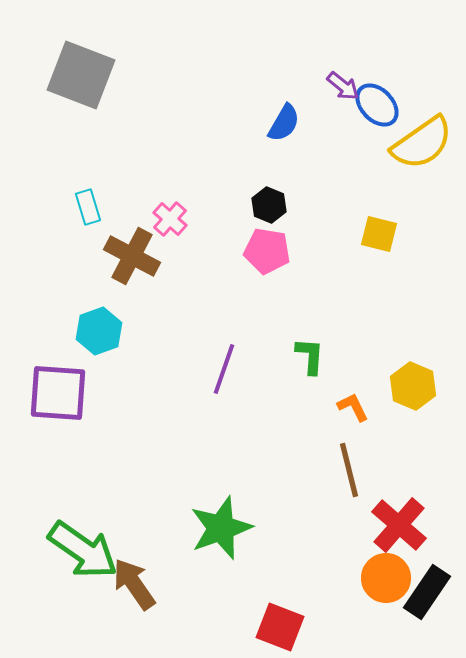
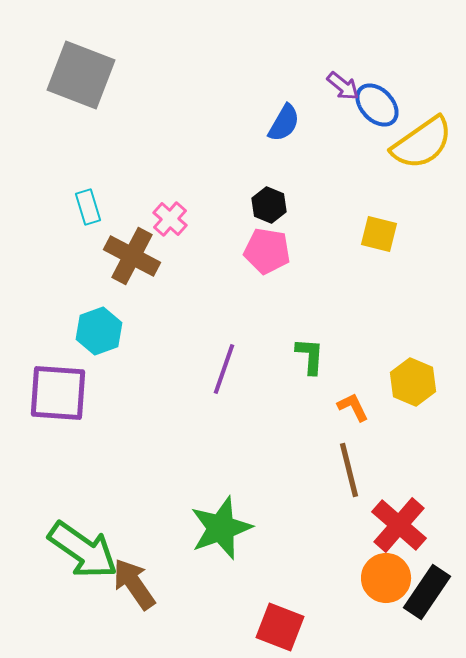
yellow hexagon: moved 4 px up
